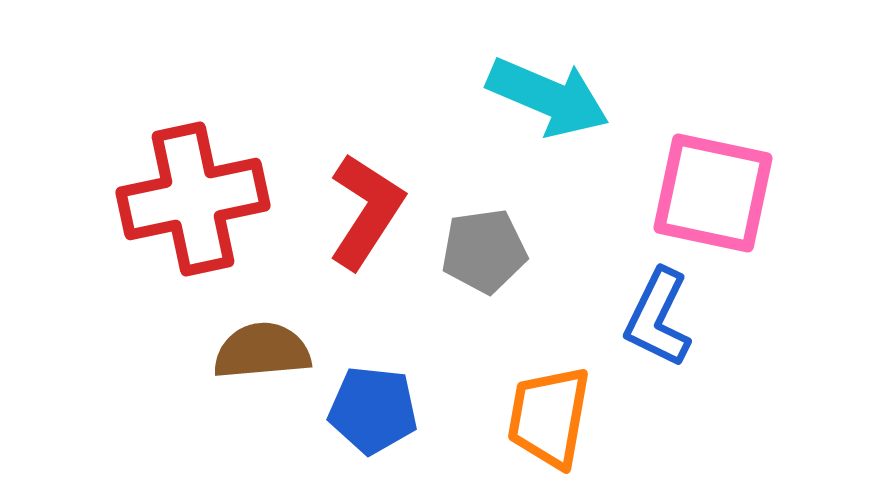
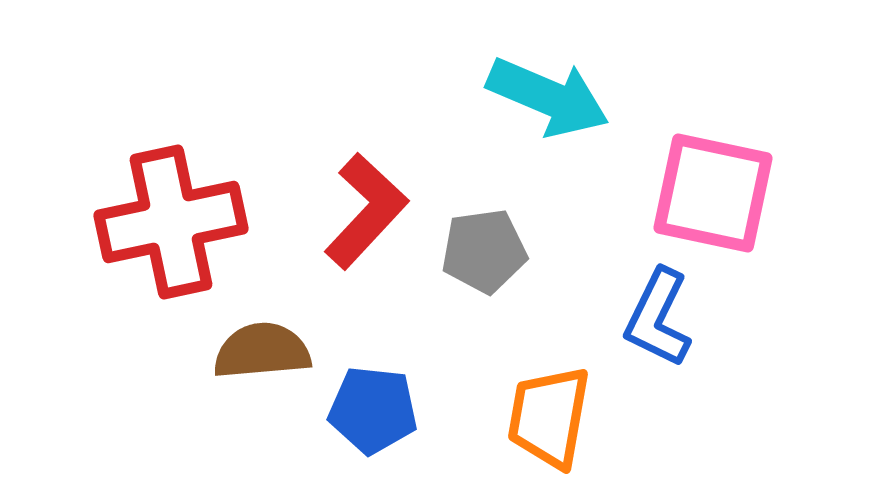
red cross: moved 22 px left, 23 px down
red L-shape: rotated 10 degrees clockwise
